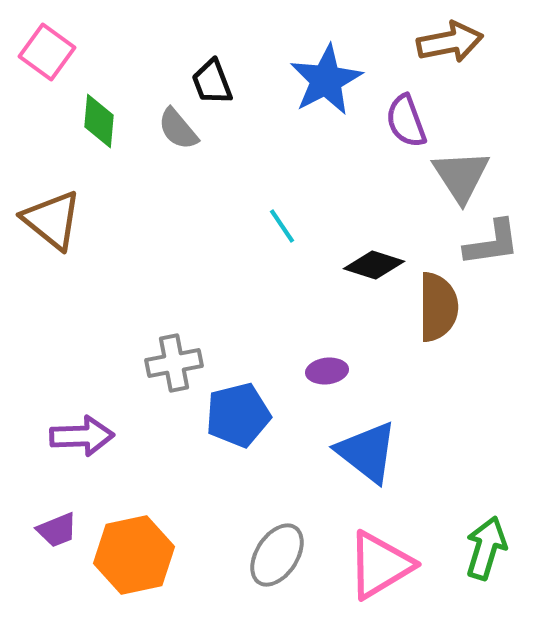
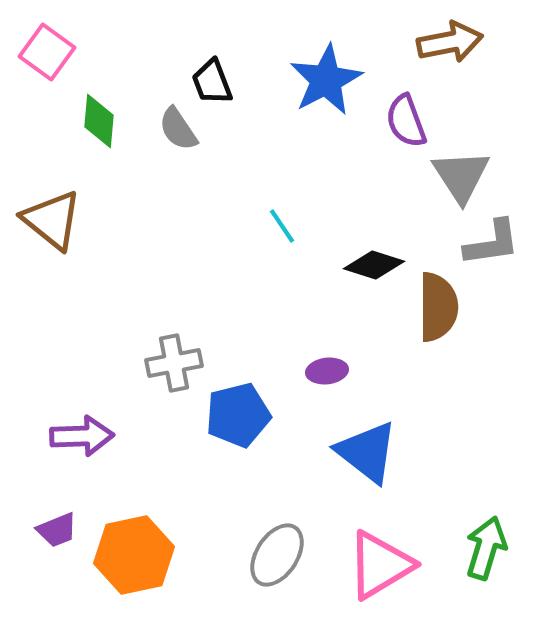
gray semicircle: rotated 6 degrees clockwise
